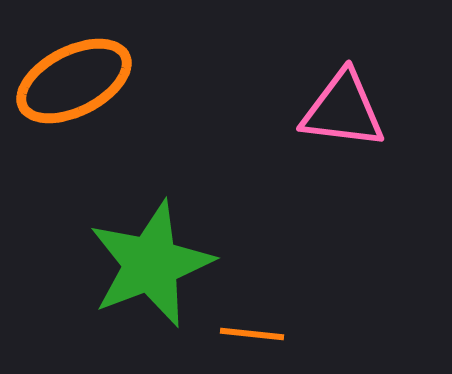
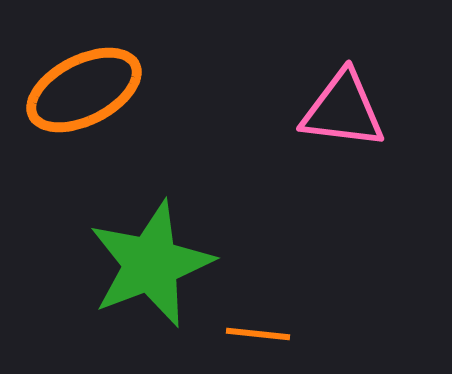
orange ellipse: moved 10 px right, 9 px down
orange line: moved 6 px right
